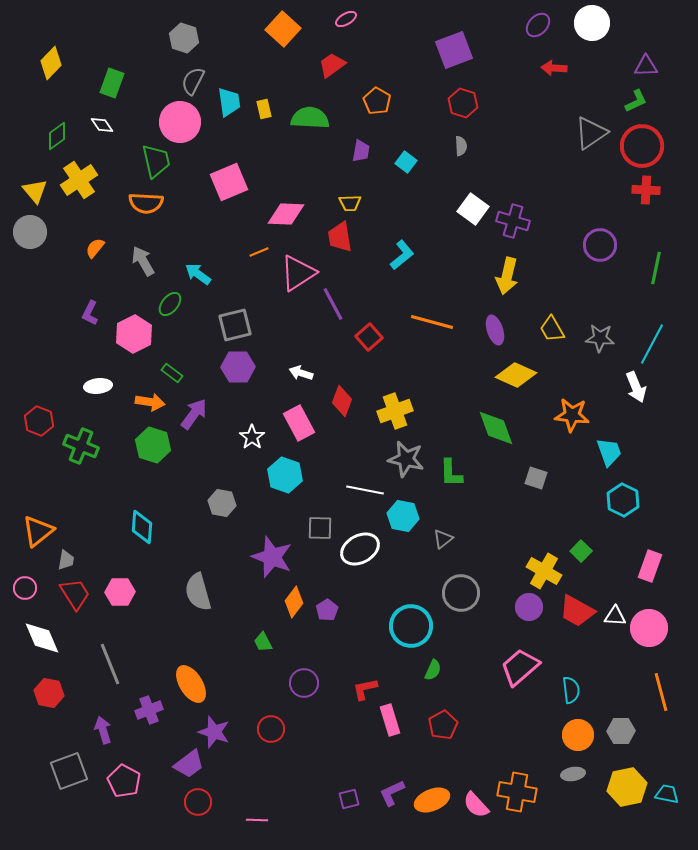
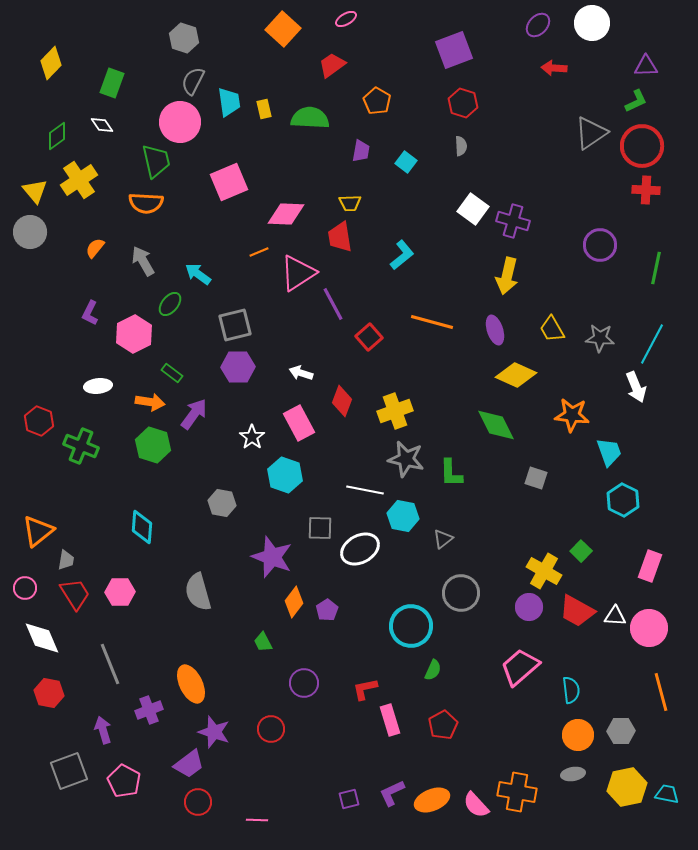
green diamond at (496, 428): moved 3 px up; rotated 6 degrees counterclockwise
orange ellipse at (191, 684): rotated 6 degrees clockwise
